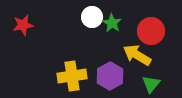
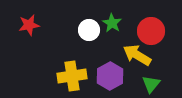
white circle: moved 3 px left, 13 px down
red star: moved 6 px right
